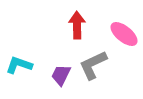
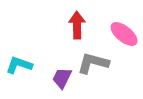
gray L-shape: moved 2 px up; rotated 40 degrees clockwise
purple trapezoid: moved 1 px right, 3 px down
